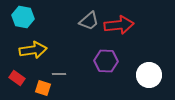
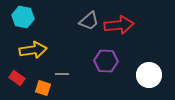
gray line: moved 3 px right
